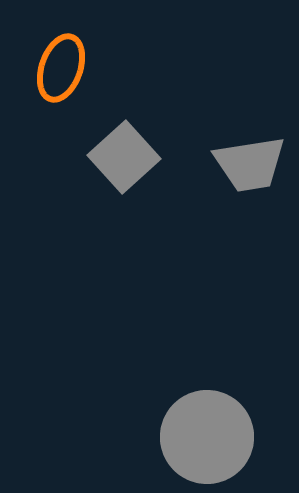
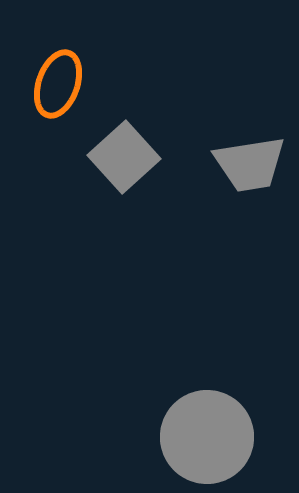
orange ellipse: moved 3 px left, 16 px down
